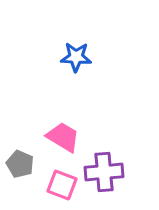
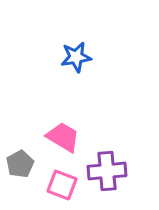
blue star: rotated 12 degrees counterclockwise
gray pentagon: rotated 20 degrees clockwise
purple cross: moved 3 px right, 1 px up
